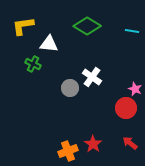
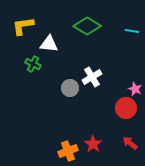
white cross: rotated 24 degrees clockwise
